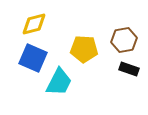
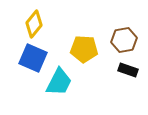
yellow diamond: rotated 36 degrees counterclockwise
black rectangle: moved 1 px left, 1 px down
